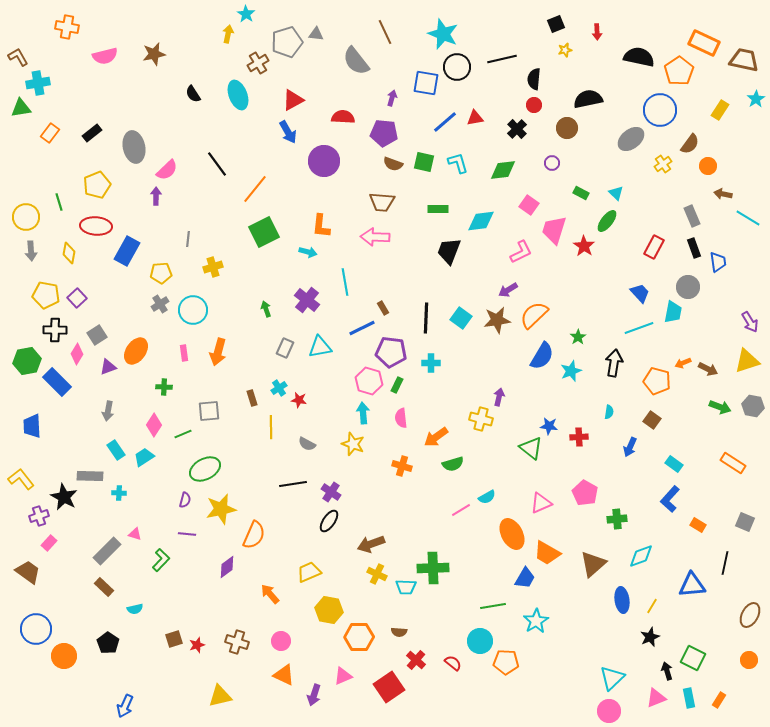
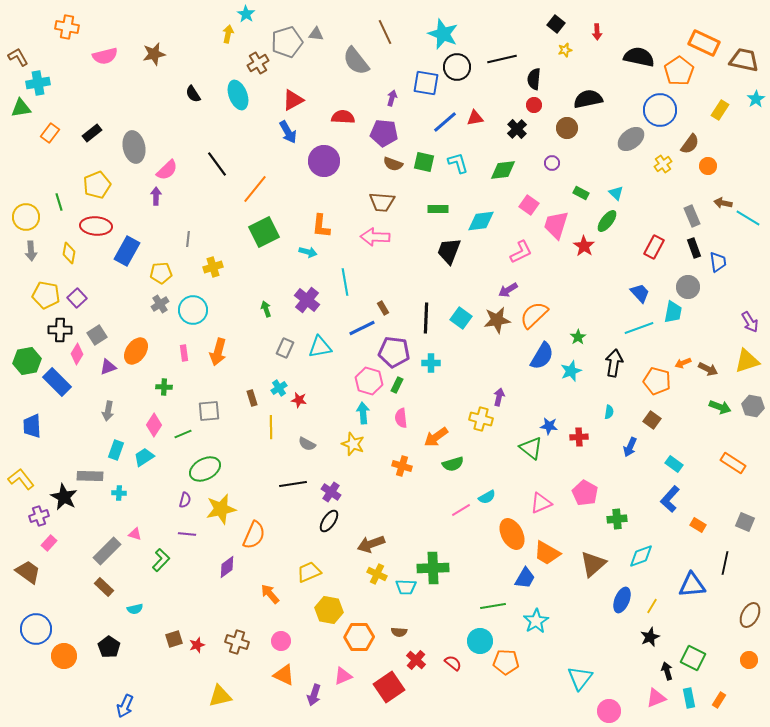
black square at (556, 24): rotated 30 degrees counterclockwise
brown arrow at (723, 194): moved 9 px down
pink trapezoid at (554, 230): moved 2 px right, 5 px up
black cross at (55, 330): moved 5 px right
purple pentagon at (391, 352): moved 3 px right
cyan rectangle at (116, 450): rotated 54 degrees clockwise
blue ellipse at (622, 600): rotated 30 degrees clockwise
black pentagon at (108, 643): moved 1 px right, 4 px down
cyan triangle at (612, 678): moved 32 px left; rotated 8 degrees counterclockwise
